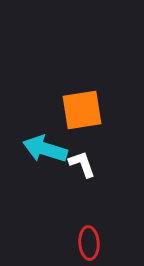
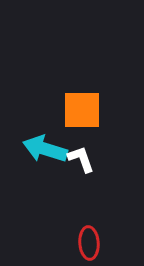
orange square: rotated 9 degrees clockwise
white L-shape: moved 1 px left, 5 px up
